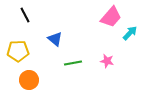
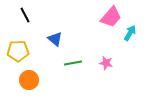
cyan arrow: rotated 14 degrees counterclockwise
pink star: moved 1 px left, 2 px down
